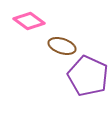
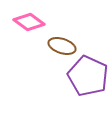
pink diamond: moved 1 px down
